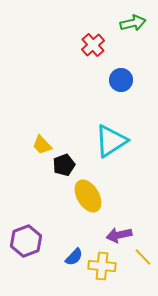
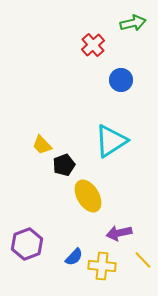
purple arrow: moved 2 px up
purple hexagon: moved 1 px right, 3 px down
yellow line: moved 3 px down
